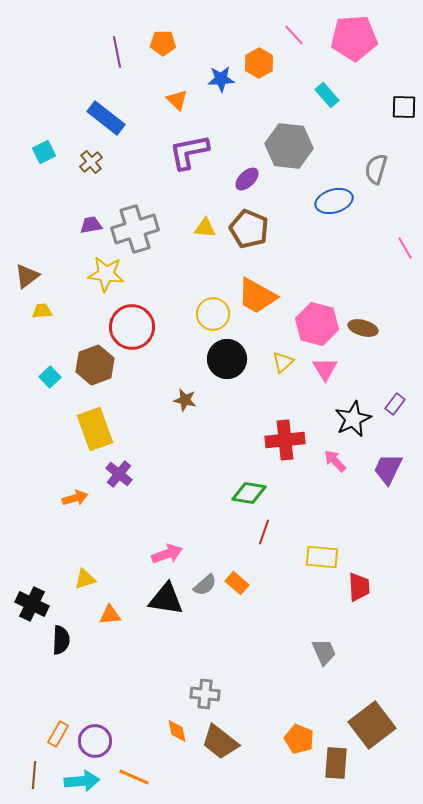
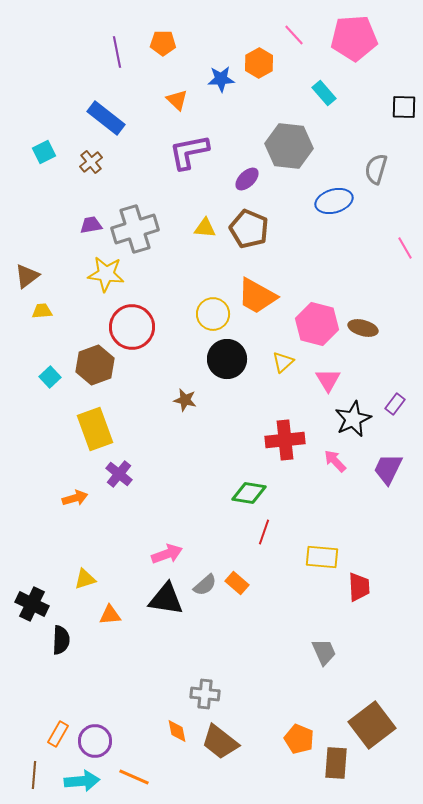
cyan rectangle at (327, 95): moved 3 px left, 2 px up
pink triangle at (325, 369): moved 3 px right, 11 px down
